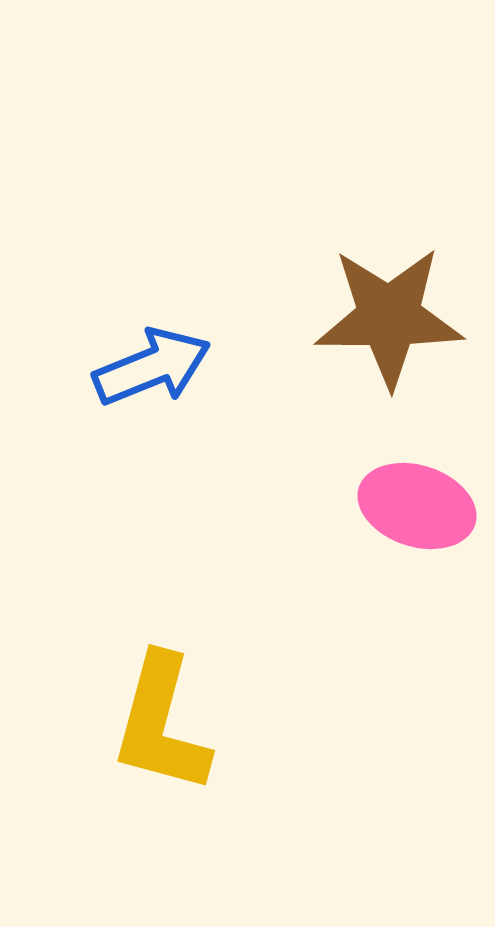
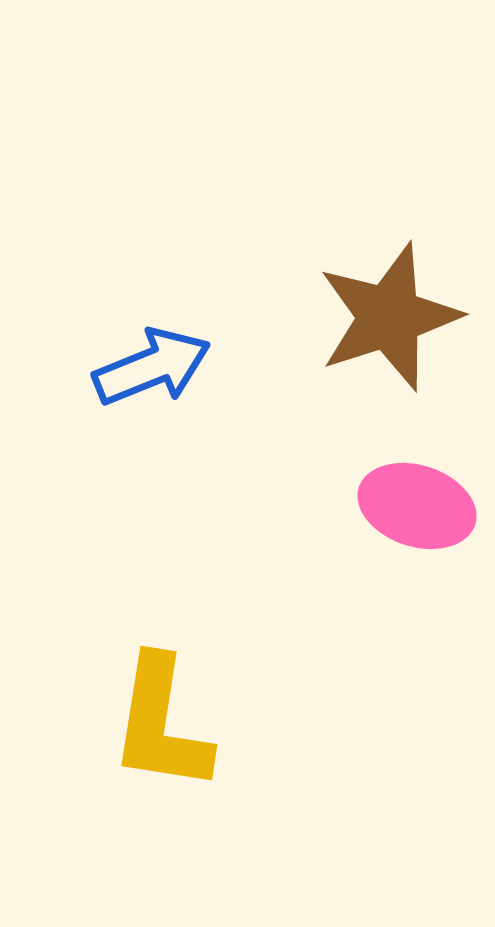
brown star: rotated 18 degrees counterclockwise
yellow L-shape: rotated 6 degrees counterclockwise
